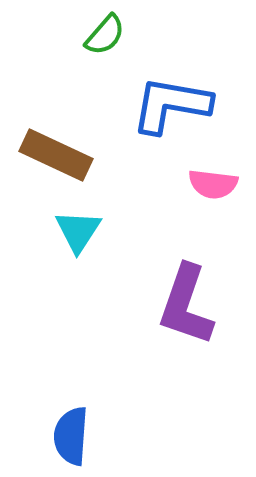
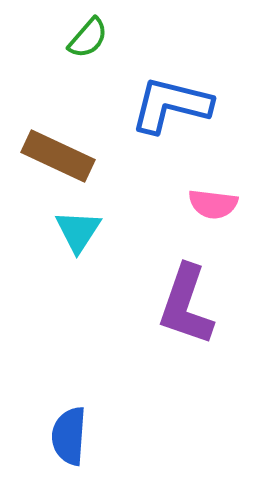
green semicircle: moved 17 px left, 3 px down
blue L-shape: rotated 4 degrees clockwise
brown rectangle: moved 2 px right, 1 px down
pink semicircle: moved 20 px down
blue semicircle: moved 2 px left
